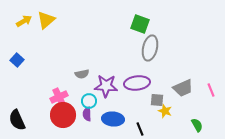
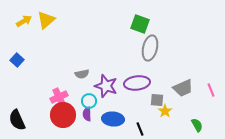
purple star: rotated 15 degrees clockwise
yellow star: rotated 16 degrees clockwise
